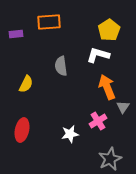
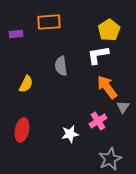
white L-shape: rotated 25 degrees counterclockwise
orange arrow: rotated 15 degrees counterclockwise
